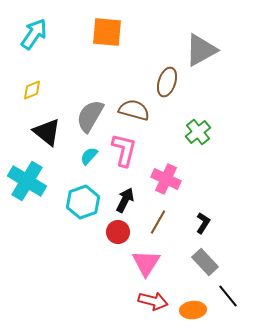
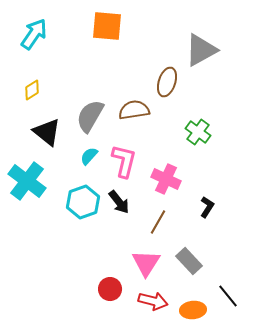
orange square: moved 6 px up
yellow diamond: rotated 10 degrees counterclockwise
brown semicircle: rotated 24 degrees counterclockwise
green cross: rotated 15 degrees counterclockwise
pink L-shape: moved 11 px down
cyan cross: rotated 6 degrees clockwise
black arrow: moved 6 px left, 2 px down; rotated 115 degrees clockwise
black L-shape: moved 4 px right, 16 px up
red circle: moved 8 px left, 57 px down
gray rectangle: moved 16 px left, 1 px up
